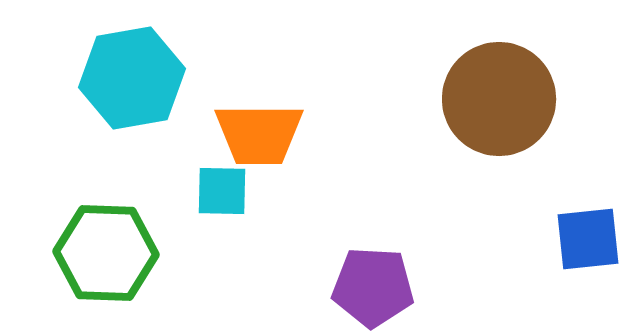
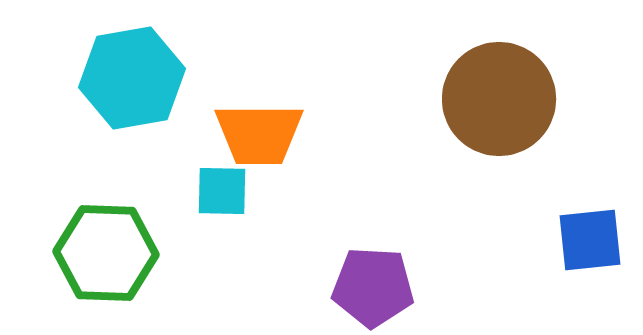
blue square: moved 2 px right, 1 px down
